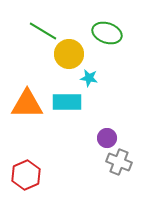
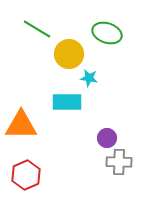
green line: moved 6 px left, 2 px up
orange triangle: moved 6 px left, 21 px down
gray cross: rotated 20 degrees counterclockwise
